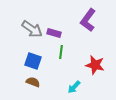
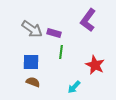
blue square: moved 2 px left, 1 px down; rotated 18 degrees counterclockwise
red star: rotated 12 degrees clockwise
